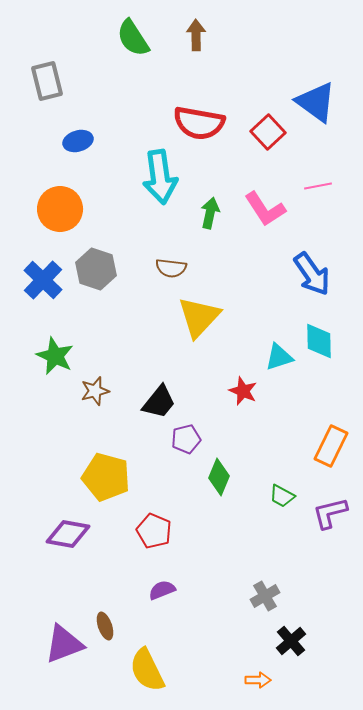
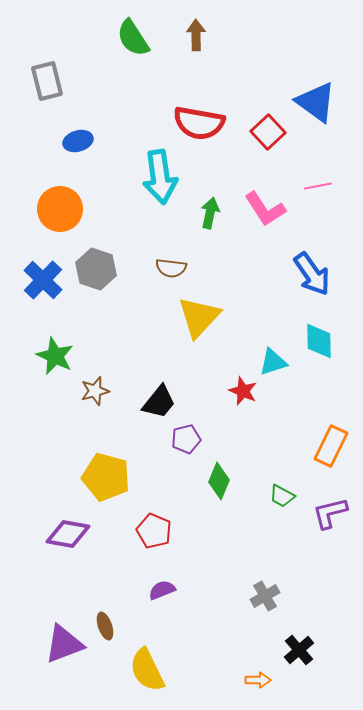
cyan triangle: moved 6 px left, 5 px down
green diamond: moved 4 px down
black cross: moved 8 px right, 9 px down
